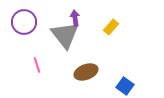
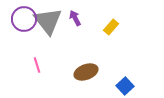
purple arrow: rotated 21 degrees counterclockwise
purple circle: moved 3 px up
gray triangle: moved 17 px left, 14 px up
blue square: rotated 12 degrees clockwise
